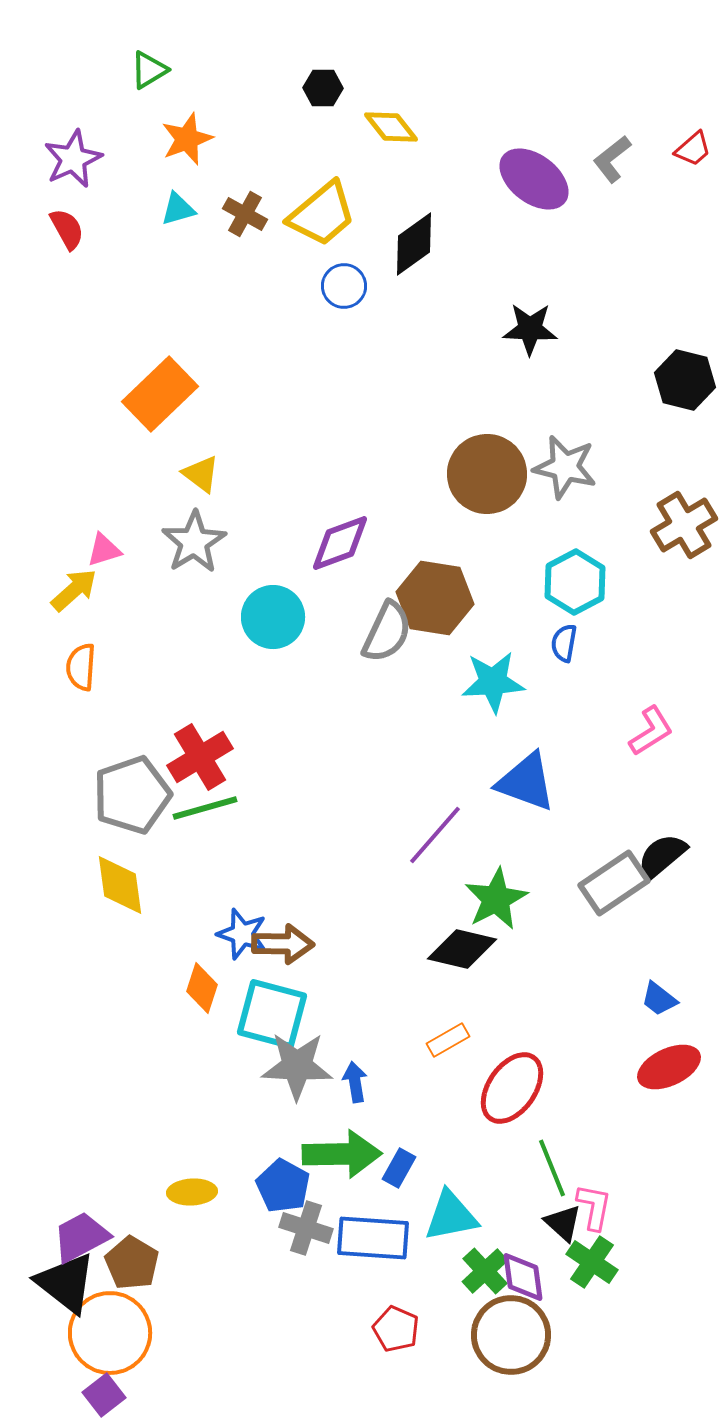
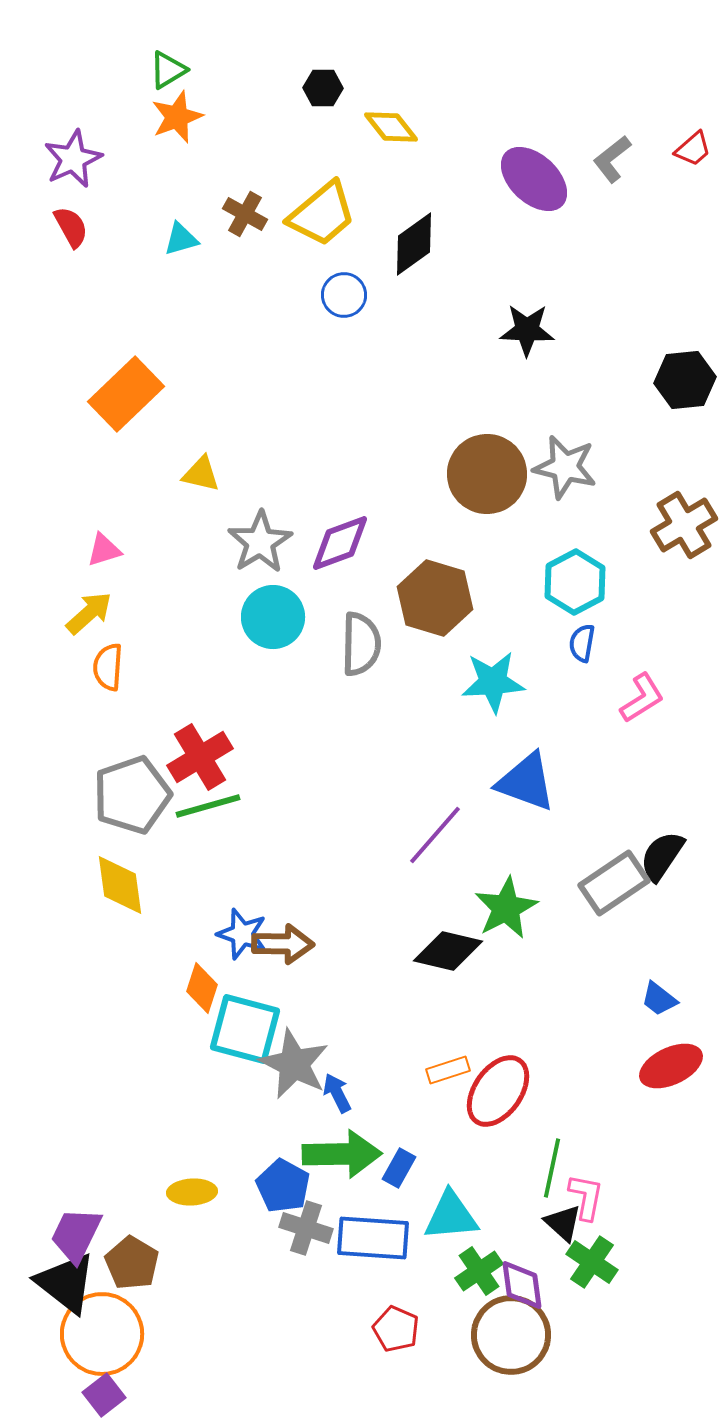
green triangle at (149, 70): moved 19 px right
orange star at (187, 139): moved 10 px left, 22 px up
purple ellipse at (534, 179): rotated 6 degrees clockwise
cyan triangle at (178, 209): moved 3 px right, 30 px down
red semicircle at (67, 229): moved 4 px right, 2 px up
blue circle at (344, 286): moved 9 px down
black star at (530, 329): moved 3 px left, 1 px down
black hexagon at (685, 380): rotated 20 degrees counterclockwise
orange rectangle at (160, 394): moved 34 px left
yellow triangle at (201, 474): rotated 24 degrees counterclockwise
gray star at (194, 542): moved 66 px right
yellow arrow at (74, 590): moved 15 px right, 23 px down
brown hexagon at (435, 598): rotated 8 degrees clockwise
gray semicircle at (387, 632): moved 26 px left, 12 px down; rotated 24 degrees counterclockwise
blue semicircle at (564, 643): moved 18 px right
orange semicircle at (81, 667): moved 27 px right
pink L-shape at (651, 731): moved 9 px left, 33 px up
green line at (205, 808): moved 3 px right, 2 px up
black semicircle at (662, 856): rotated 16 degrees counterclockwise
green star at (496, 899): moved 10 px right, 9 px down
black diamond at (462, 949): moved 14 px left, 2 px down
cyan square at (272, 1014): moved 27 px left, 15 px down
orange rectangle at (448, 1040): moved 30 px down; rotated 12 degrees clockwise
gray star at (297, 1066): moved 3 px left, 2 px up; rotated 24 degrees clockwise
red ellipse at (669, 1067): moved 2 px right, 1 px up
blue arrow at (355, 1082): moved 18 px left, 11 px down; rotated 18 degrees counterclockwise
red ellipse at (512, 1088): moved 14 px left, 3 px down
green line at (552, 1168): rotated 34 degrees clockwise
pink L-shape at (594, 1207): moved 8 px left, 10 px up
cyan triangle at (451, 1216): rotated 6 degrees clockwise
purple trapezoid at (81, 1237): moved 5 px left, 2 px up; rotated 36 degrees counterclockwise
green cross at (485, 1271): moved 6 px left; rotated 9 degrees clockwise
purple diamond at (523, 1277): moved 1 px left, 8 px down
orange circle at (110, 1333): moved 8 px left, 1 px down
